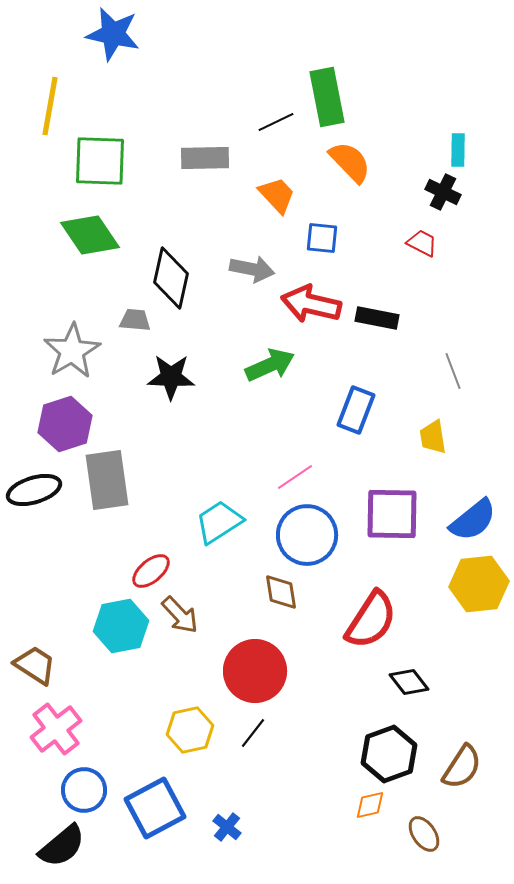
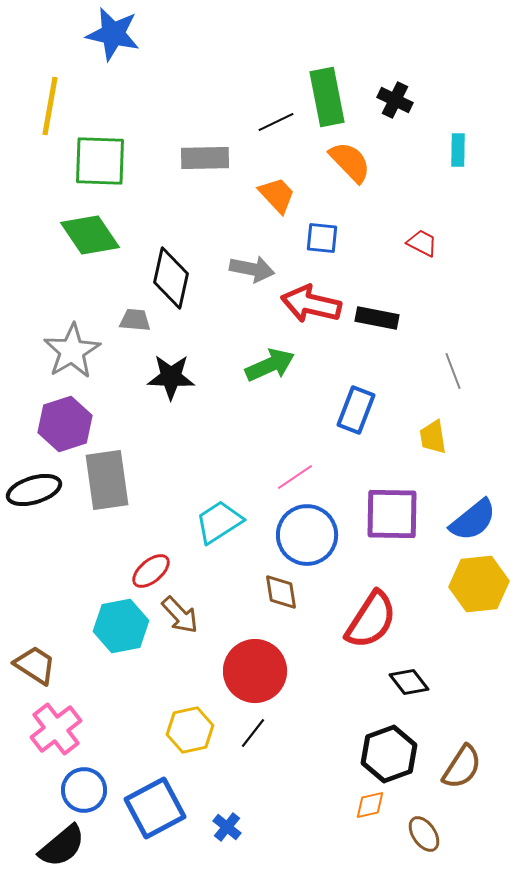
black cross at (443, 192): moved 48 px left, 92 px up
